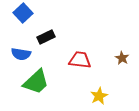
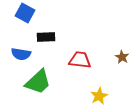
blue square: moved 2 px right; rotated 18 degrees counterclockwise
black rectangle: rotated 24 degrees clockwise
brown star: moved 1 px up
green trapezoid: moved 2 px right
